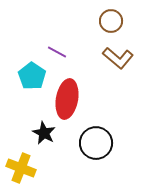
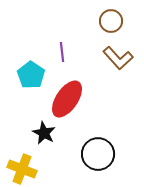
purple line: moved 5 px right; rotated 54 degrees clockwise
brown L-shape: rotated 8 degrees clockwise
cyan pentagon: moved 1 px left, 1 px up
red ellipse: rotated 24 degrees clockwise
black circle: moved 2 px right, 11 px down
yellow cross: moved 1 px right, 1 px down
